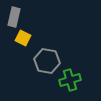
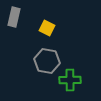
yellow square: moved 24 px right, 10 px up
green cross: rotated 15 degrees clockwise
